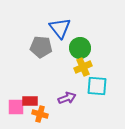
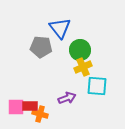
green circle: moved 2 px down
red rectangle: moved 5 px down
